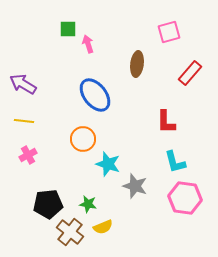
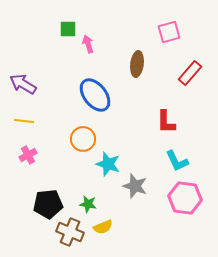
cyan L-shape: moved 2 px right, 1 px up; rotated 10 degrees counterclockwise
brown cross: rotated 16 degrees counterclockwise
